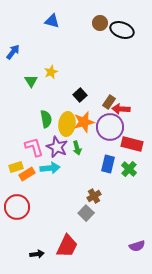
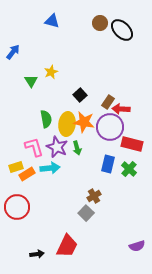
black ellipse: rotated 25 degrees clockwise
brown rectangle: moved 1 px left
orange star: rotated 25 degrees clockwise
